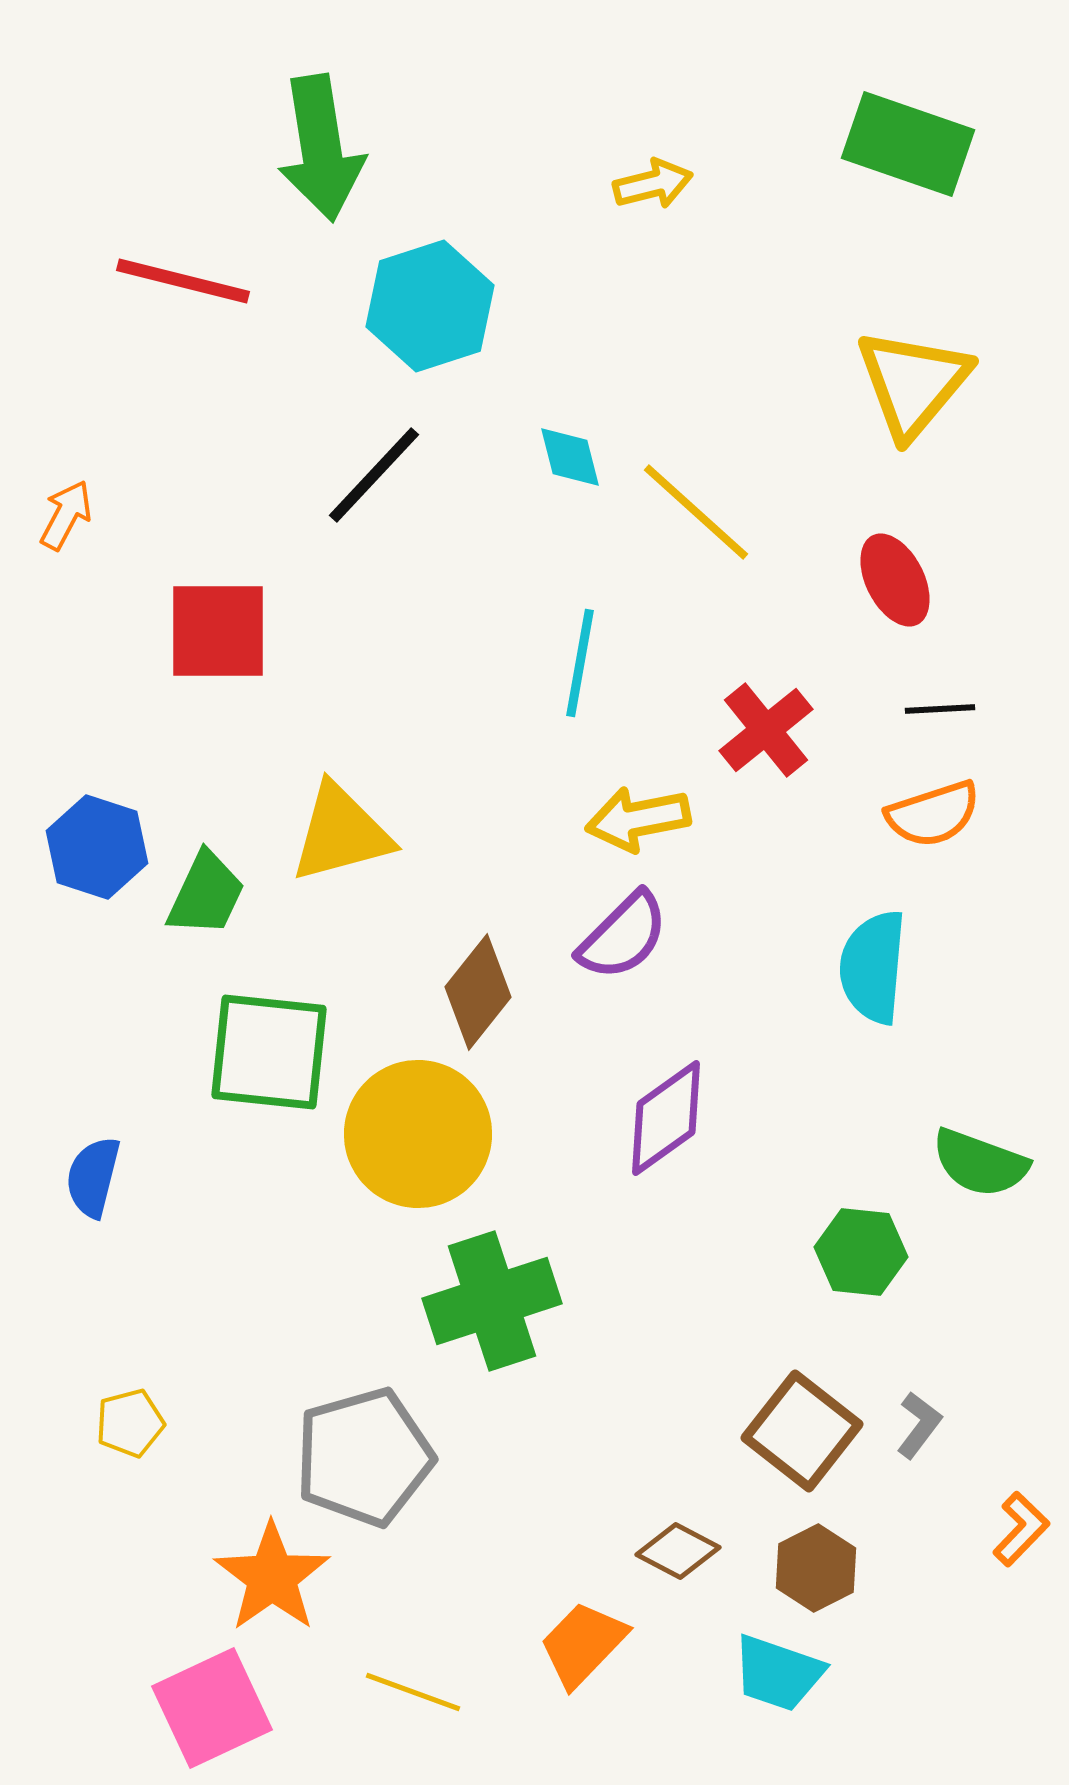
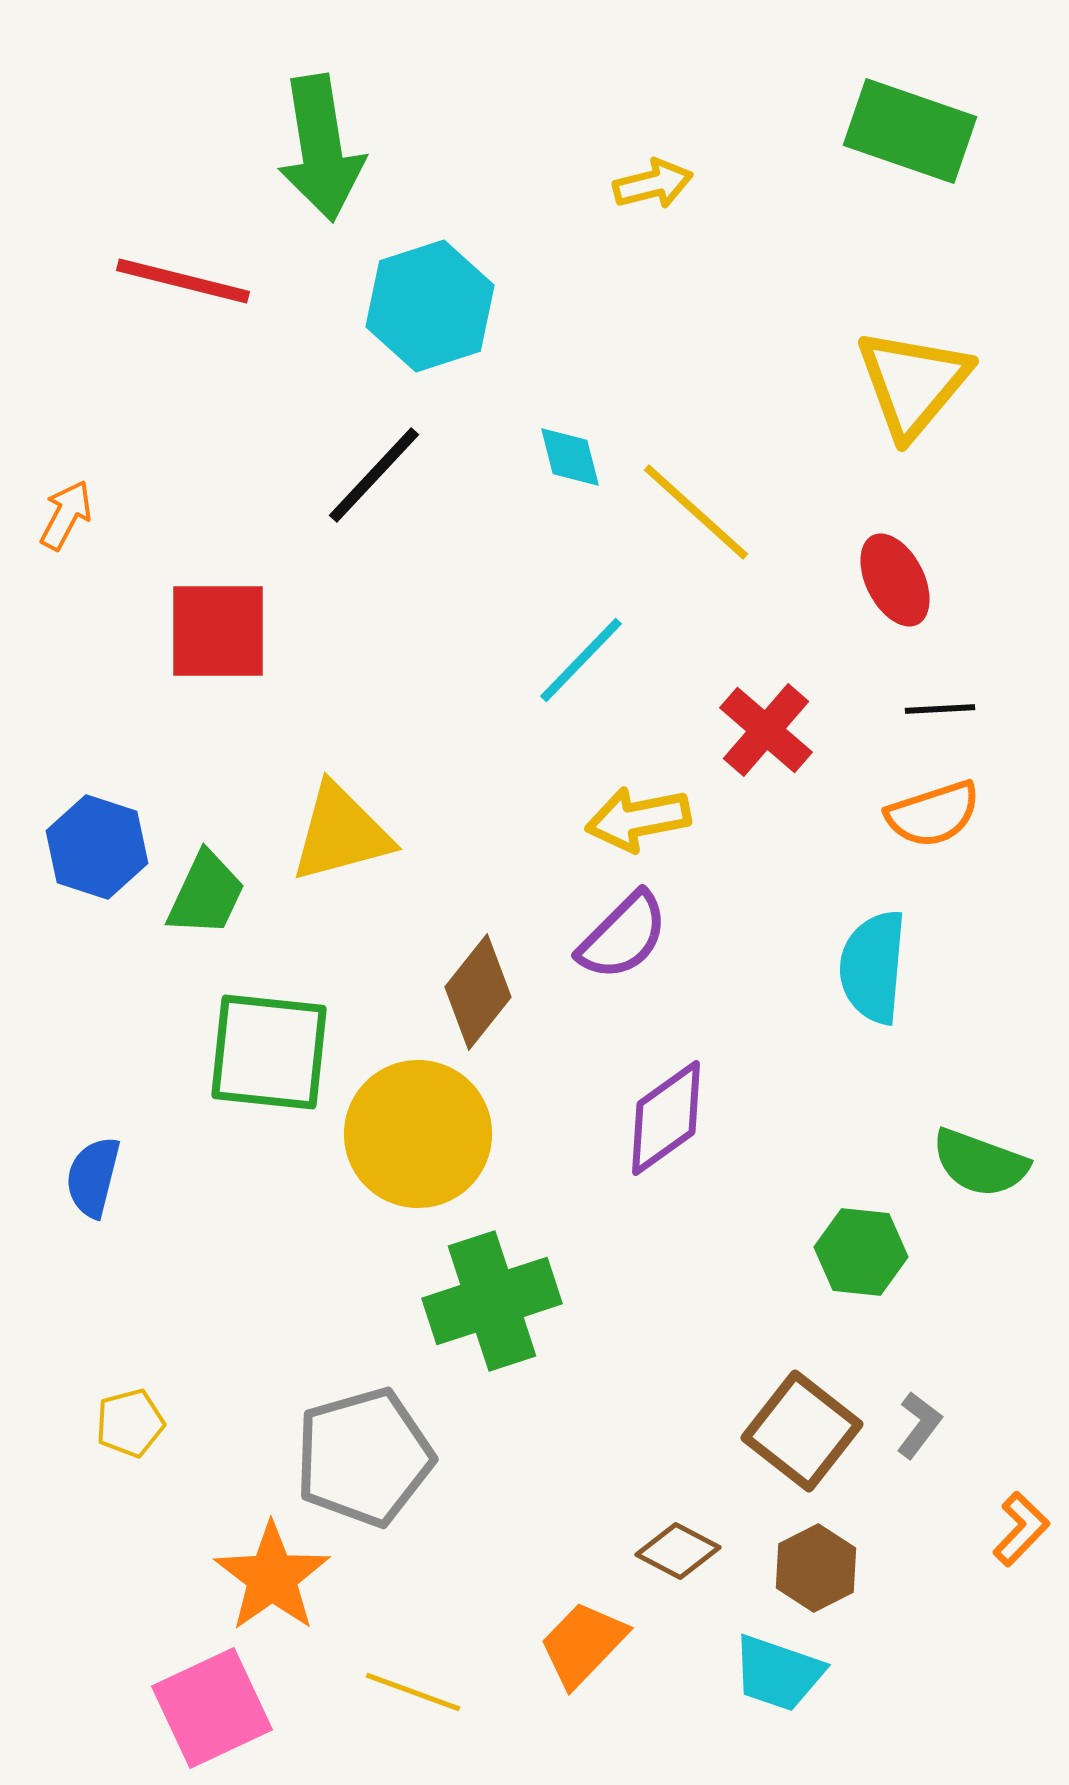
green rectangle at (908, 144): moved 2 px right, 13 px up
cyan line at (580, 663): moved 1 px right, 3 px up; rotated 34 degrees clockwise
red cross at (766, 730): rotated 10 degrees counterclockwise
